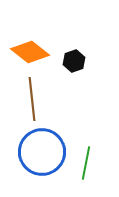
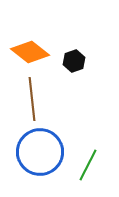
blue circle: moved 2 px left
green line: moved 2 px right, 2 px down; rotated 16 degrees clockwise
